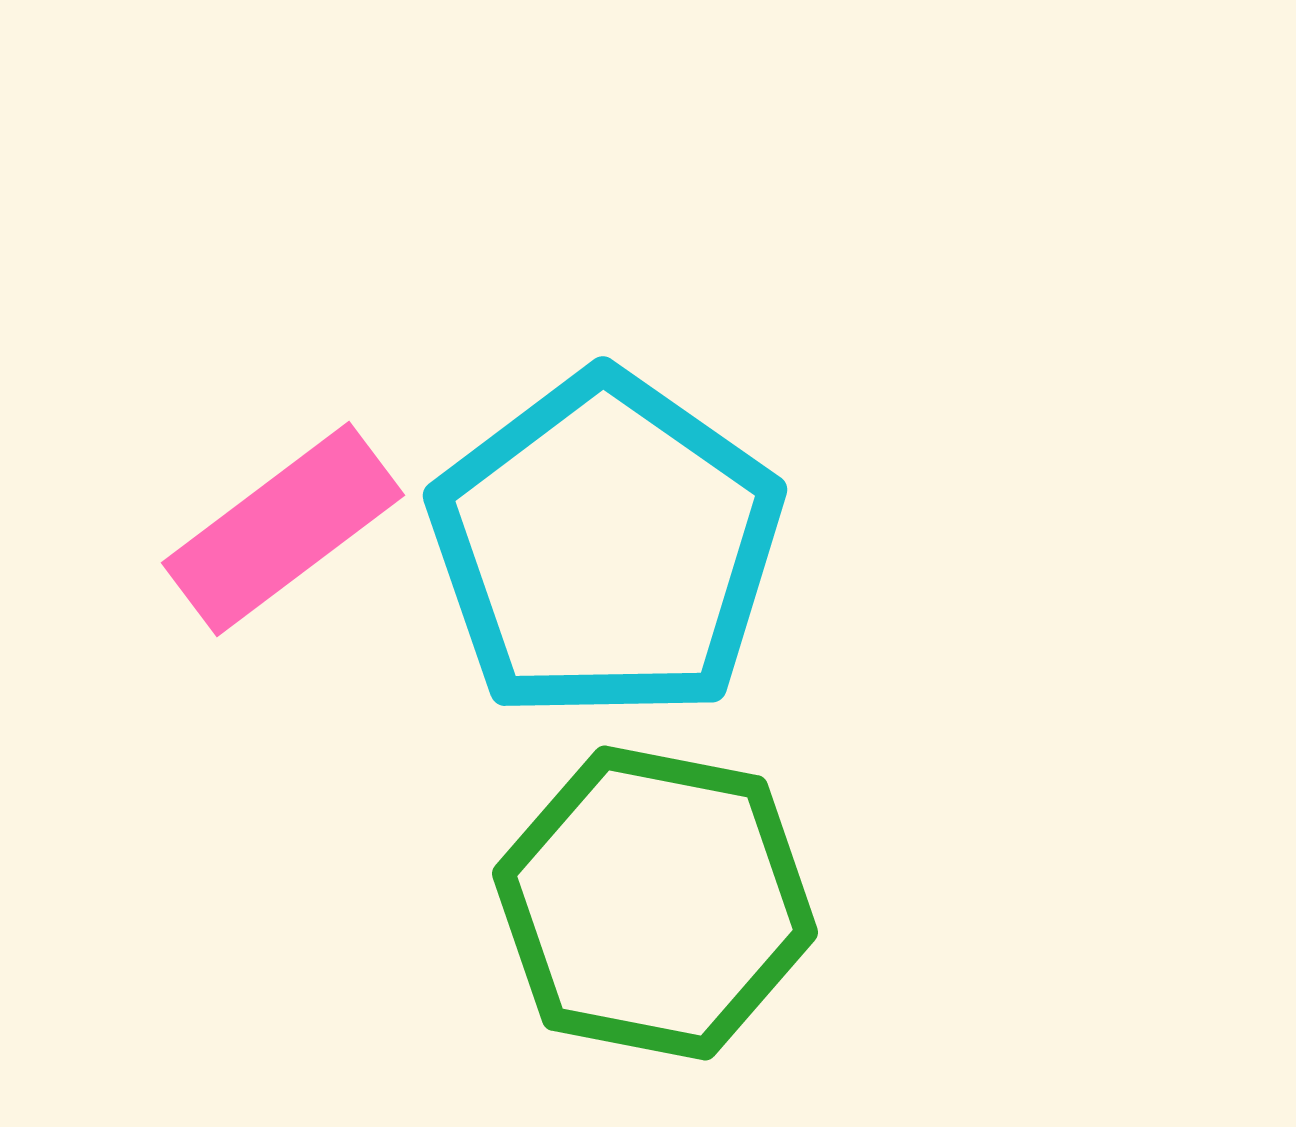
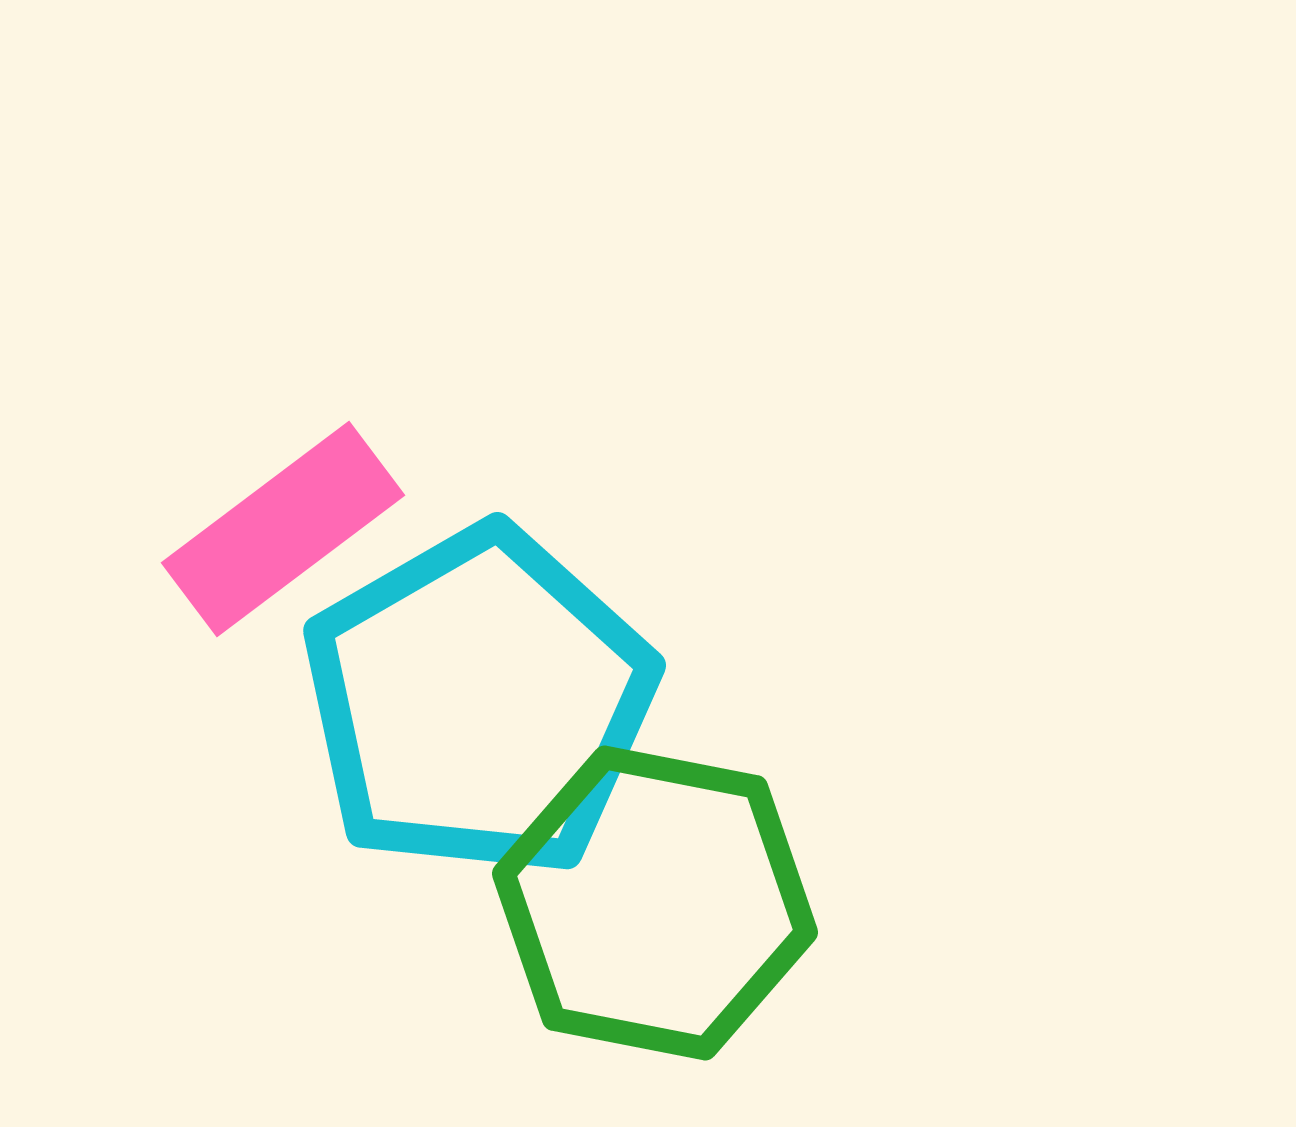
cyan pentagon: moved 127 px left, 155 px down; rotated 7 degrees clockwise
